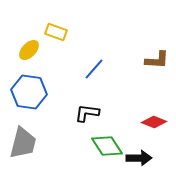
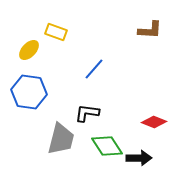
brown L-shape: moved 7 px left, 30 px up
gray trapezoid: moved 38 px right, 4 px up
